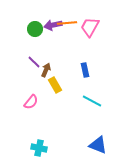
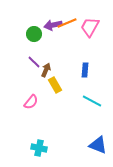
orange line: rotated 18 degrees counterclockwise
green circle: moved 1 px left, 5 px down
blue rectangle: rotated 16 degrees clockwise
